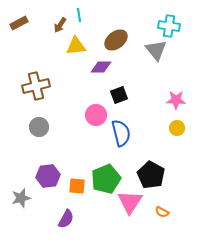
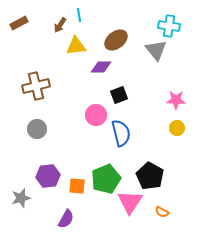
gray circle: moved 2 px left, 2 px down
black pentagon: moved 1 px left, 1 px down
